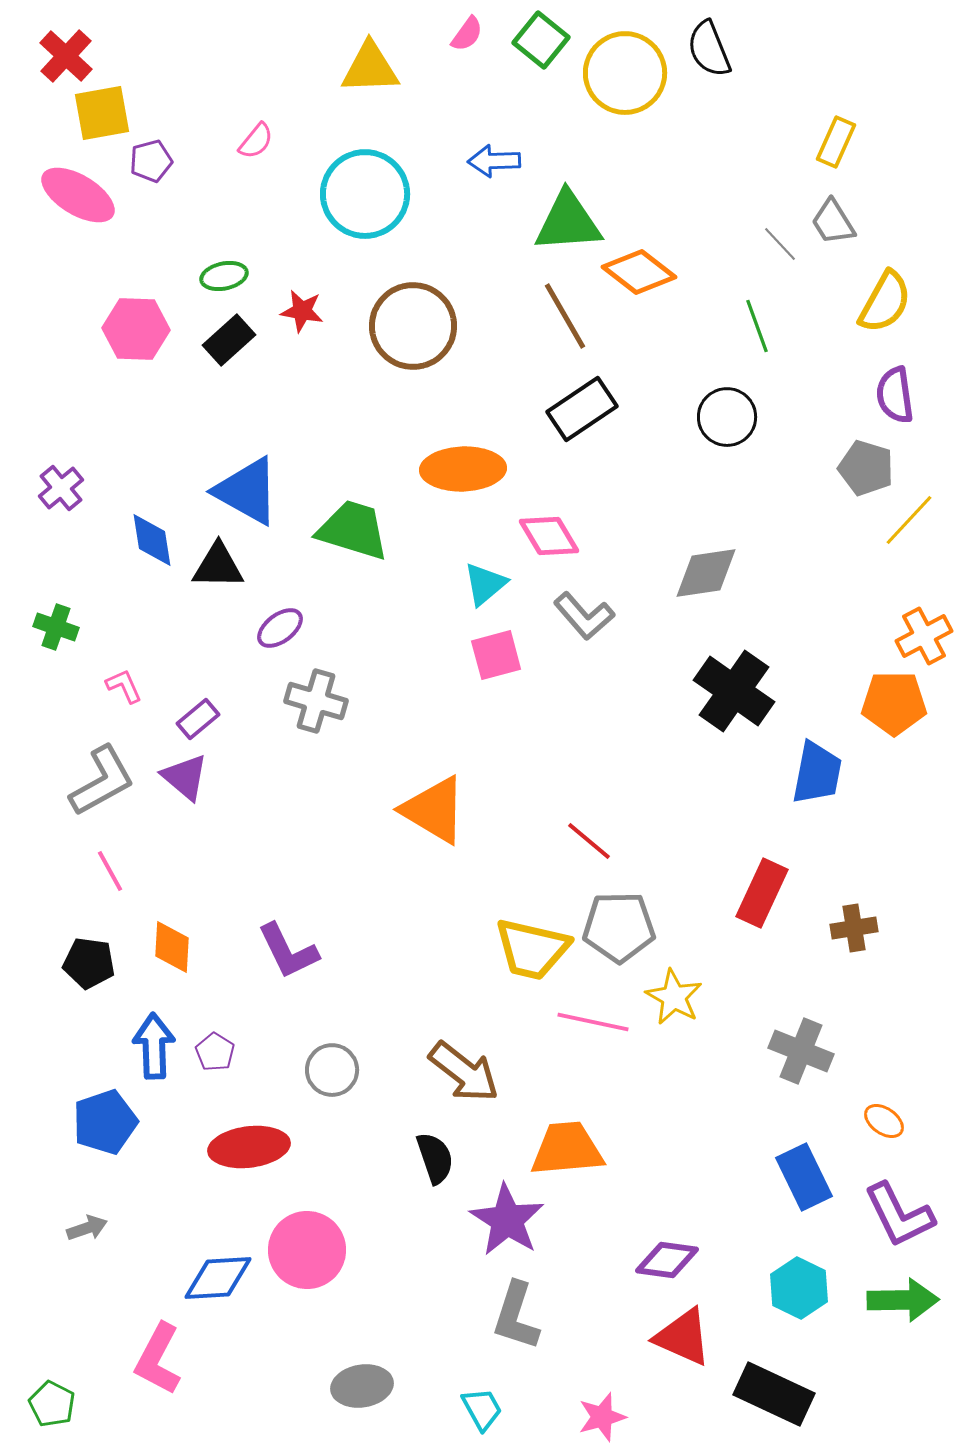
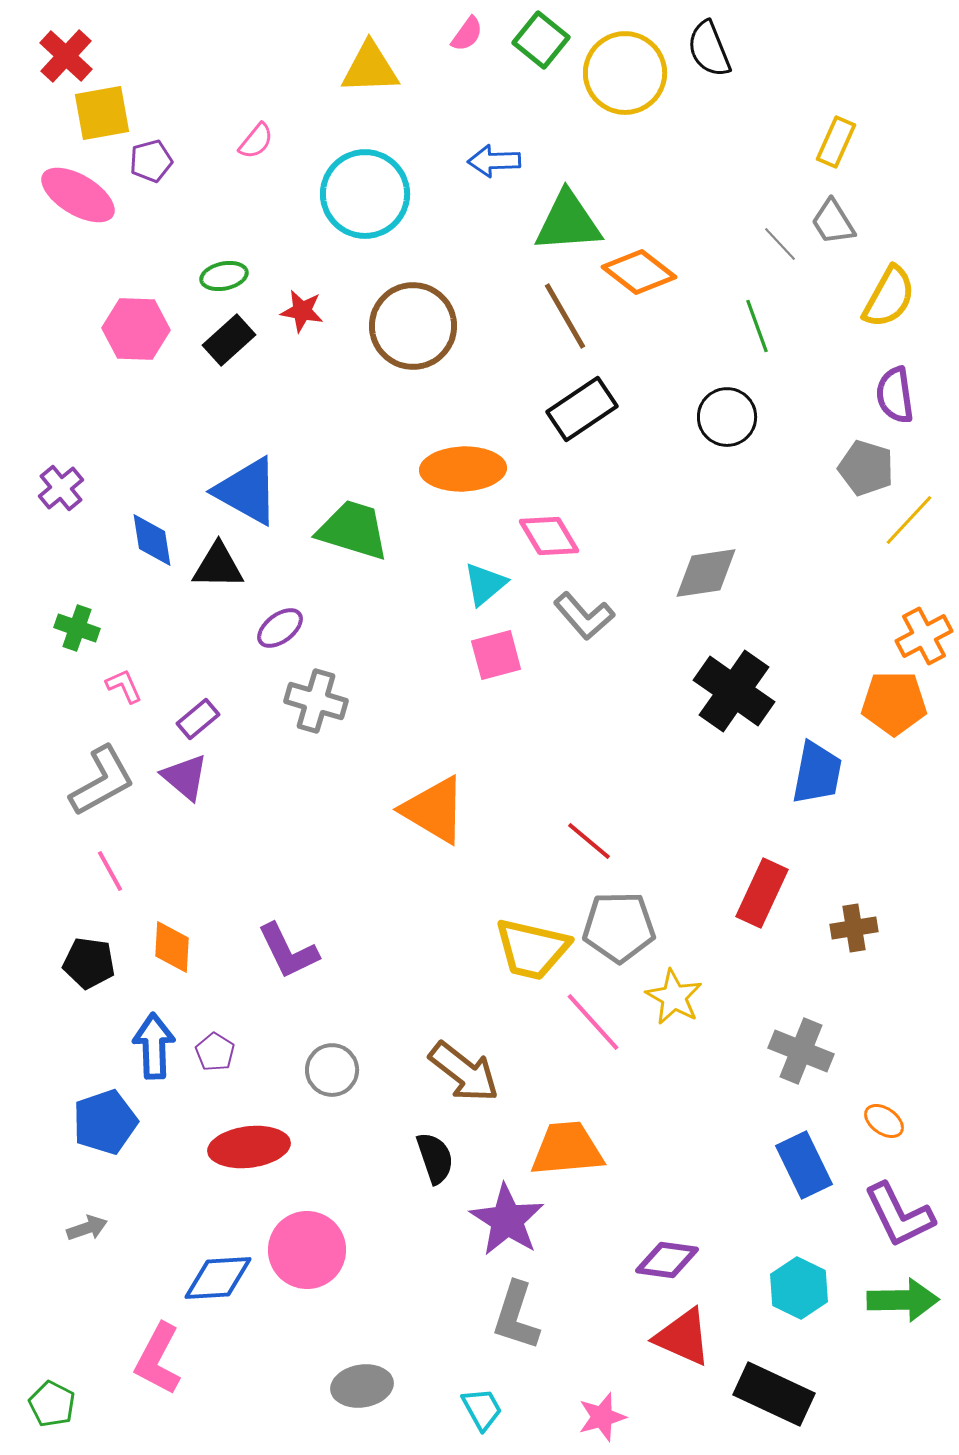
yellow semicircle at (885, 302): moved 4 px right, 5 px up
green cross at (56, 627): moved 21 px right, 1 px down
pink line at (593, 1022): rotated 36 degrees clockwise
blue rectangle at (804, 1177): moved 12 px up
